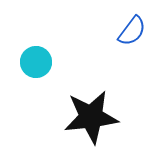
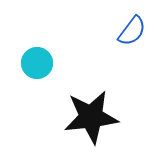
cyan circle: moved 1 px right, 1 px down
